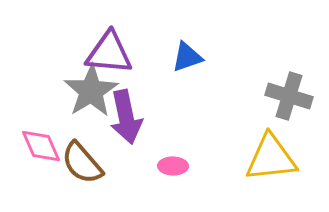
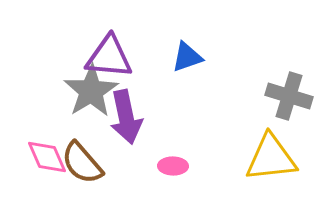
purple triangle: moved 4 px down
pink diamond: moved 6 px right, 11 px down
